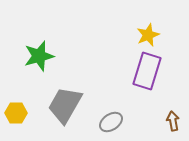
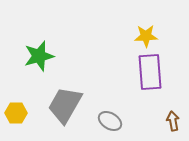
yellow star: moved 2 px left, 1 px down; rotated 20 degrees clockwise
purple rectangle: moved 3 px right, 1 px down; rotated 21 degrees counterclockwise
gray ellipse: moved 1 px left, 1 px up; rotated 65 degrees clockwise
